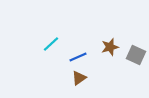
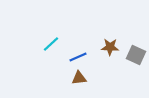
brown star: rotated 18 degrees clockwise
brown triangle: rotated 28 degrees clockwise
